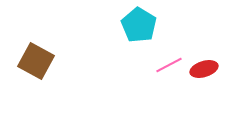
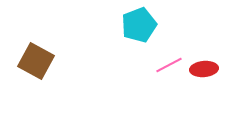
cyan pentagon: rotated 20 degrees clockwise
red ellipse: rotated 12 degrees clockwise
